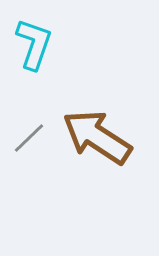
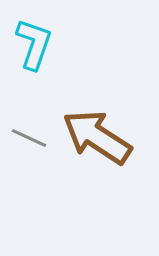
gray line: rotated 69 degrees clockwise
